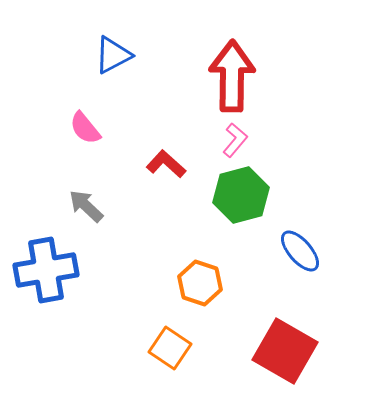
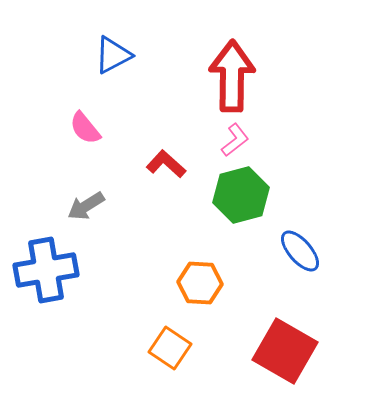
pink L-shape: rotated 12 degrees clockwise
gray arrow: rotated 75 degrees counterclockwise
orange hexagon: rotated 15 degrees counterclockwise
